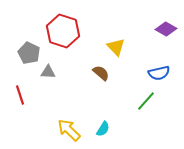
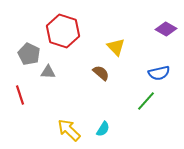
gray pentagon: moved 1 px down
